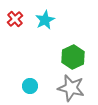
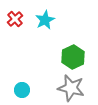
cyan circle: moved 8 px left, 4 px down
